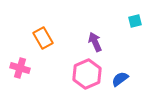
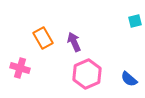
purple arrow: moved 21 px left
blue semicircle: moved 9 px right; rotated 102 degrees counterclockwise
